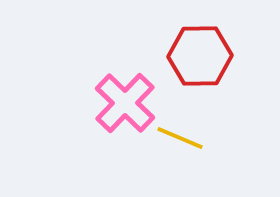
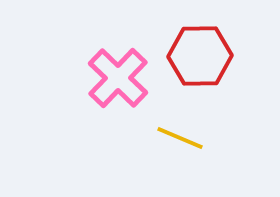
pink cross: moved 7 px left, 25 px up
